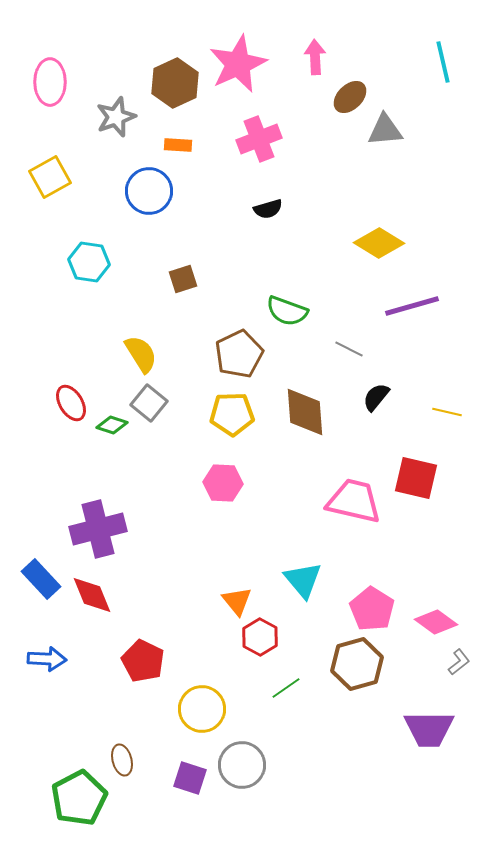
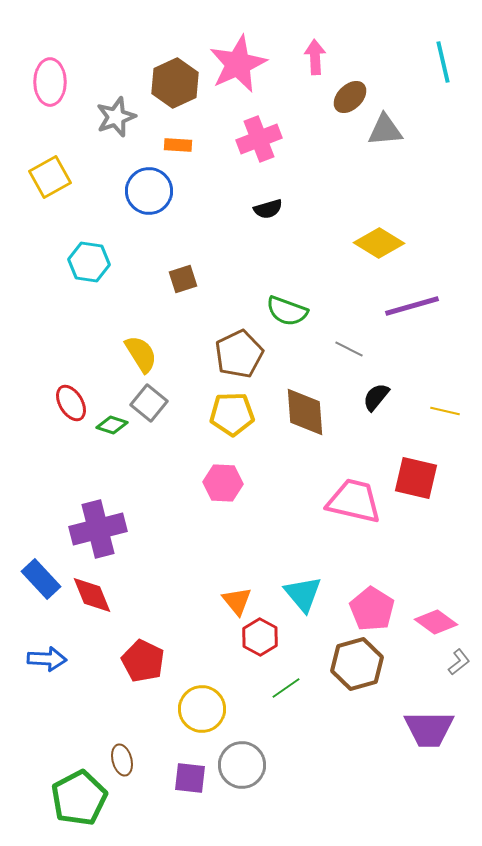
yellow line at (447, 412): moved 2 px left, 1 px up
cyan triangle at (303, 580): moved 14 px down
purple square at (190, 778): rotated 12 degrees counterclockwise
